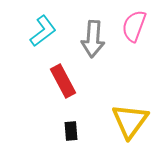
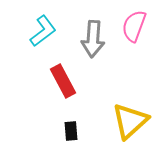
yellow triangle: rotated 12 degrees clockwise
